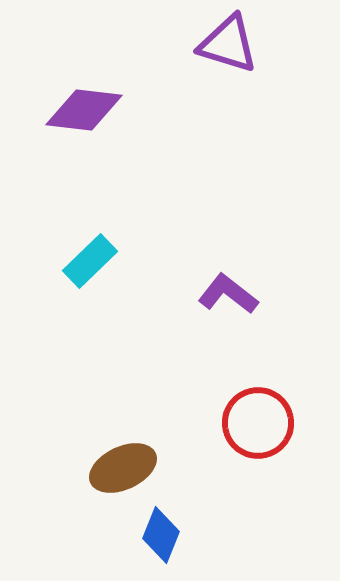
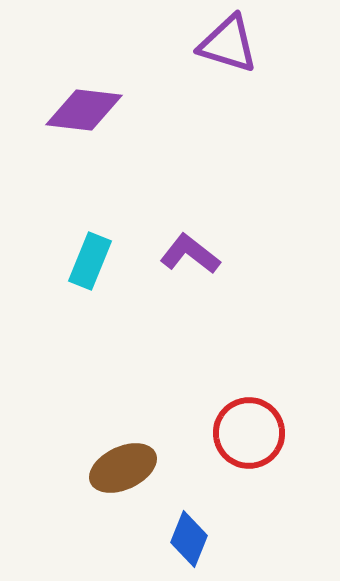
cyan rectangle: rotated 24 degrees counterclockwise
purple L-shape: moved 38 px left, 40 px up
red circle: moved 9 px left, 10 px down
blue diamond: moved 28 px right, 4 px down
